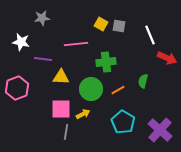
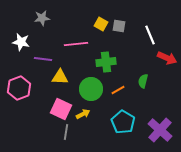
yellow triangle: moved 1 px left
pink hexagon: moved 2 px right
pink square: rotated 25 degrees clockwise
